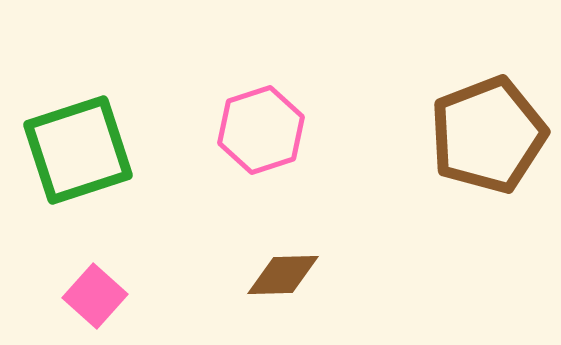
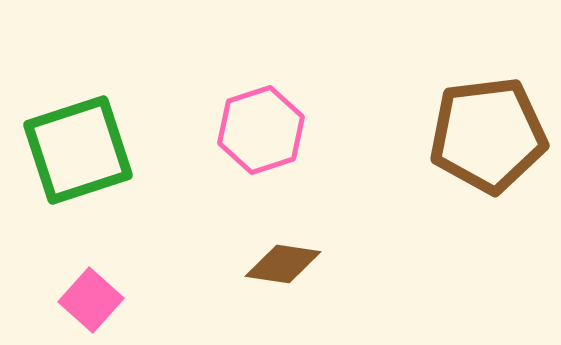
brown pentagon: rotated 14 degrees clockwise
brown diamond: moved 11 px up; rotated 10 degrees clockwise
pink square: moved 4 px left, 4 px down
